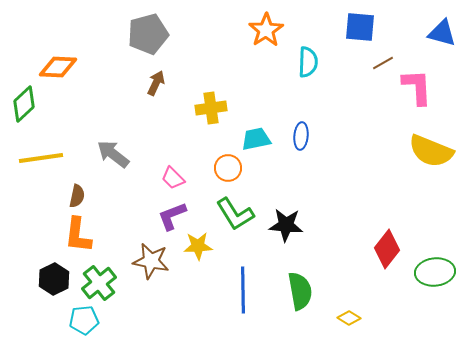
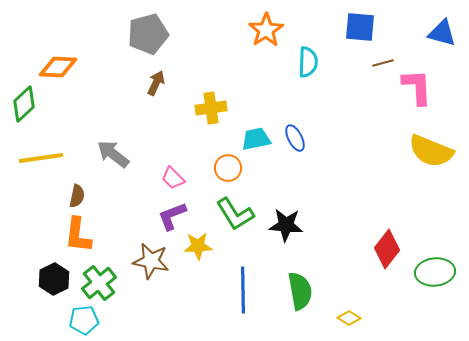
brown line: rotated 15 degrees clockwise
blue ellipse: moved 6 px left, 2 px down; rotated 32 degrees counterclockwise
